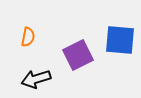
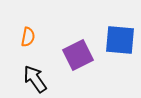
black arrow: moved 1 px left; rotated 72 degrees clockwise
